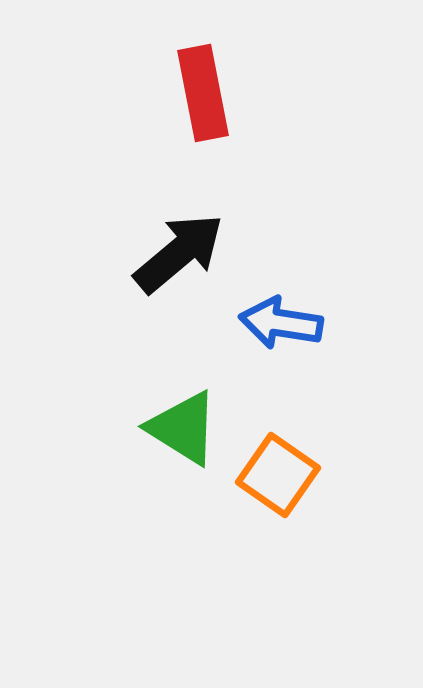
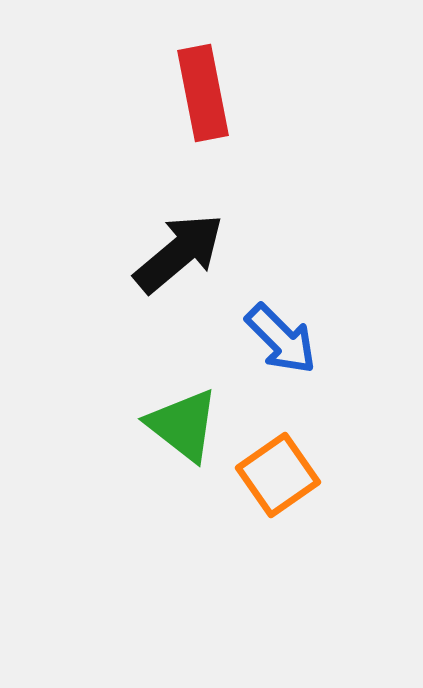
blue arrow: moved 16 px down; rotated 144 degrees counterclockwise
green triangle: moved 3 px up; rotated 6 degrees clockwise
orange square: rotated 20 degrees clockwise
